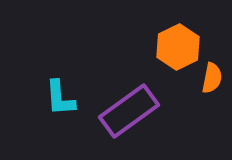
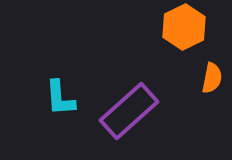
orange hexagon: moved 6 px right, 20 px up
purple rectangle: rotated 6 degrees counterclockwise
